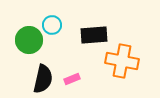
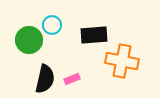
black semicircle: moved 2 px right
